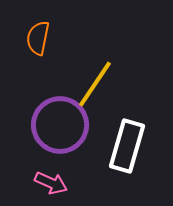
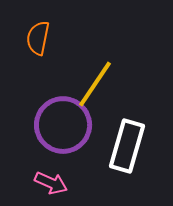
purple circle: moved 3 px right
